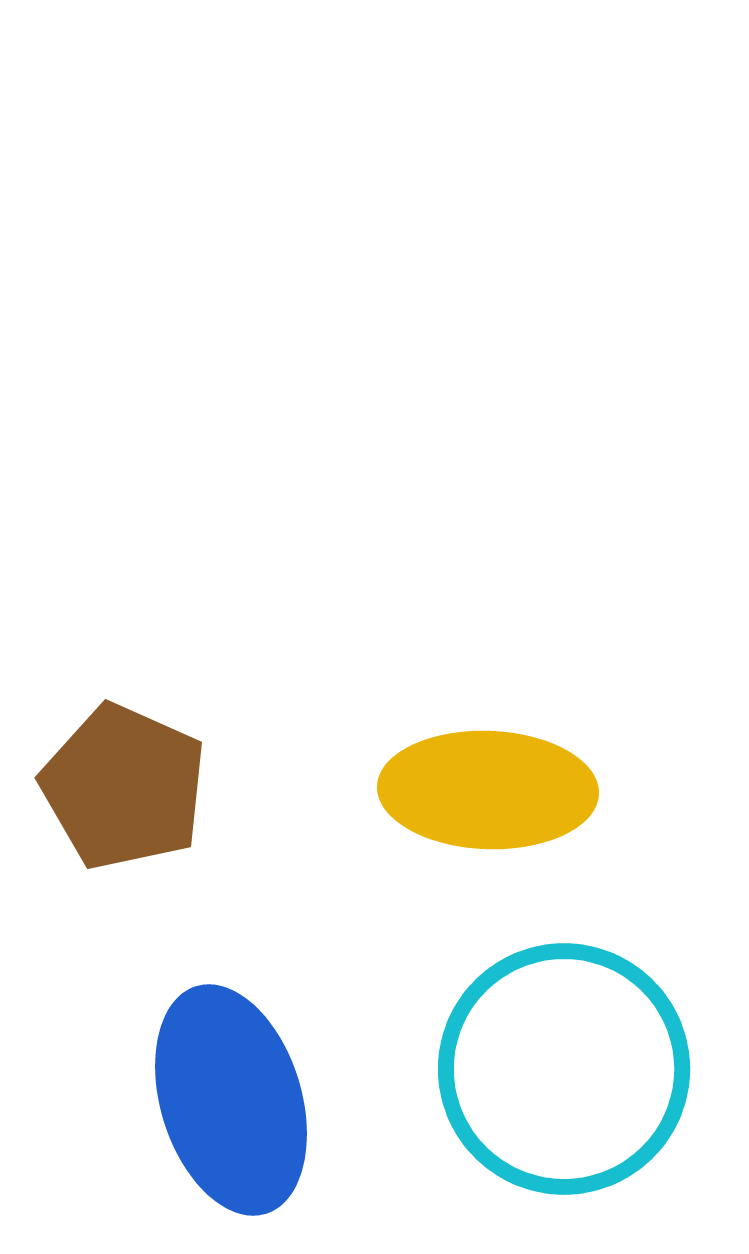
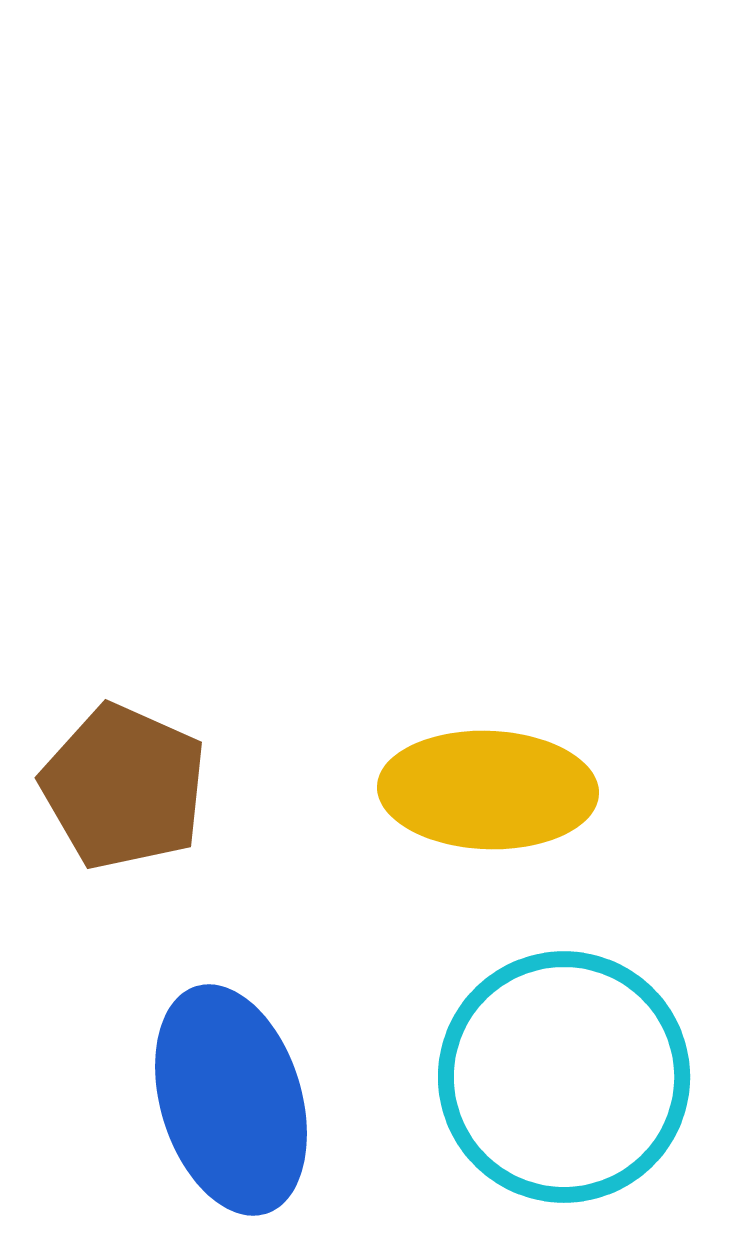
cyan circle: moved 8 px down
